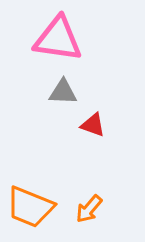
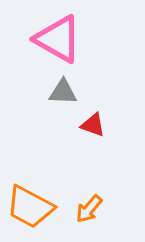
pink triangle: rotated 22 degrees clockwise
orange trapezoid: rotated 6 degrees clockwise
